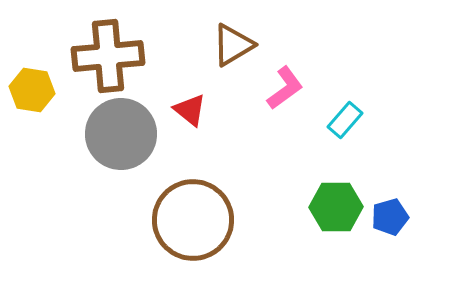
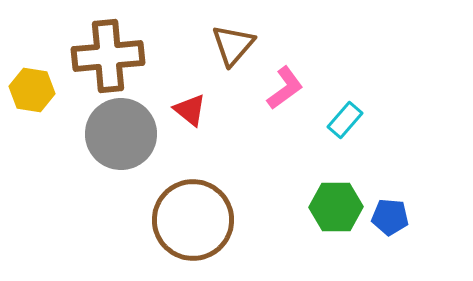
brown triangle: rotated 18 degrees counterclockwise
blue pentagon: rotated 21 degrees clockwise
